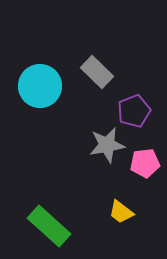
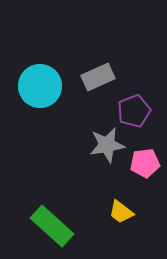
gray rectangle: moved 1 px right, 5 px down; rotated 68 degrees counterclockwise
green rectangle: moved 3 px right
